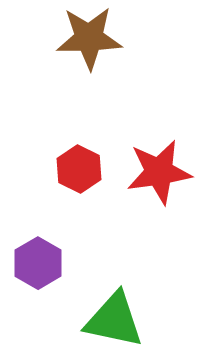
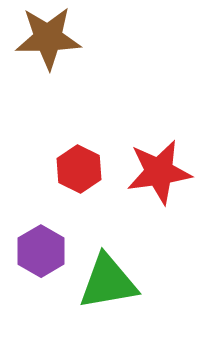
brown star: moved 41 px left
purple hexagon: moved 3 px right, 12 px up
green triangle: moved 6 px left, 38 px up; rotated 22 degrees counterclockwise
